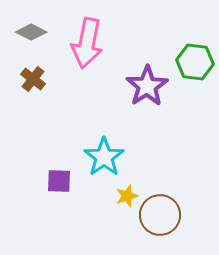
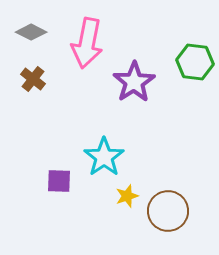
purple star: moved 13 px left, 4 px up
brown circle: moved 8 px right, 4 px up
